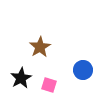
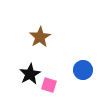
brown star: moved 10 px up
black star: moved 9 px right, 4 px up
